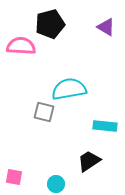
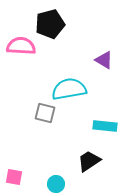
purple triangle: moved 2 px left, 33 px down
gray square: moved 1 px right, 1 px down
